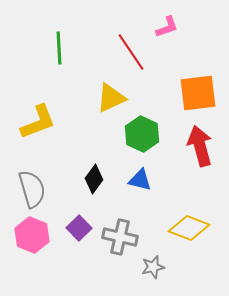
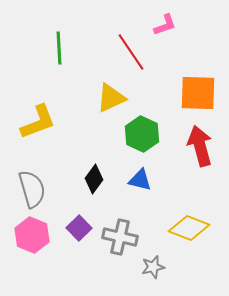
pink L-shape: moved 2 px left, 2 px up
orange square: rotated 9 degrees clockwise
